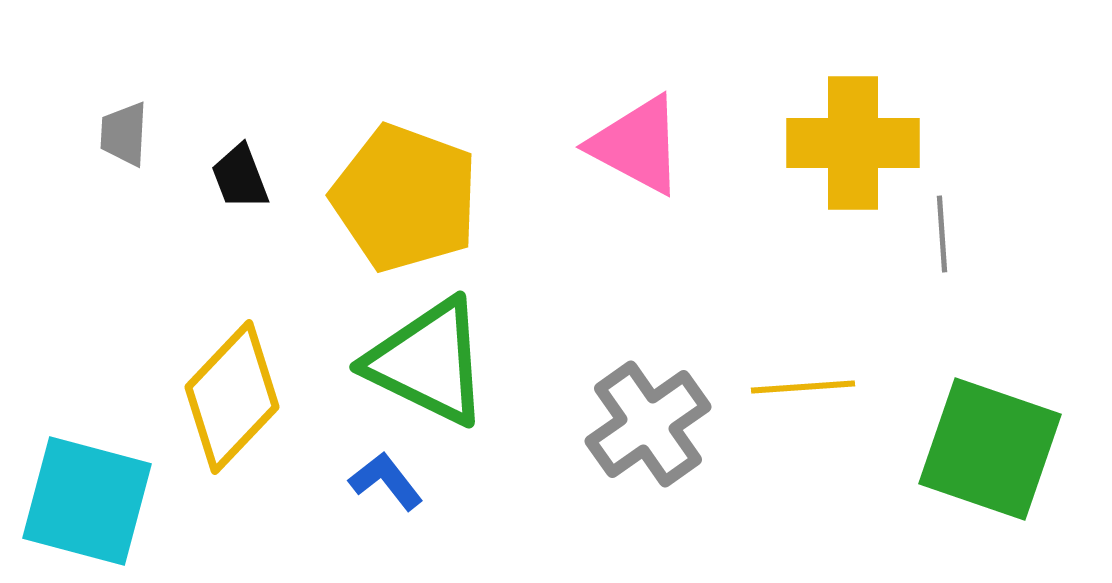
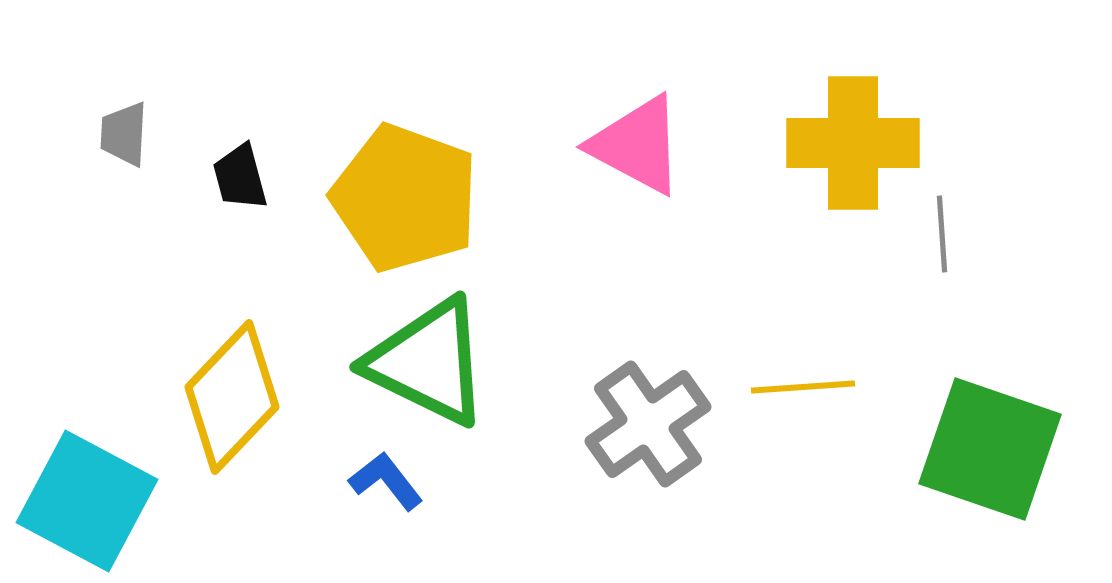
black trapezoid: rotated 6 degrees clockwise
cyan square: rotated 13 degrees clockwise
